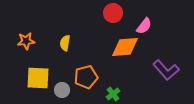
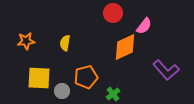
orange diamond: rotated 20 degrees counterclockwise
yellow square: moved 1 px right
gray circle: moved 1 px down
